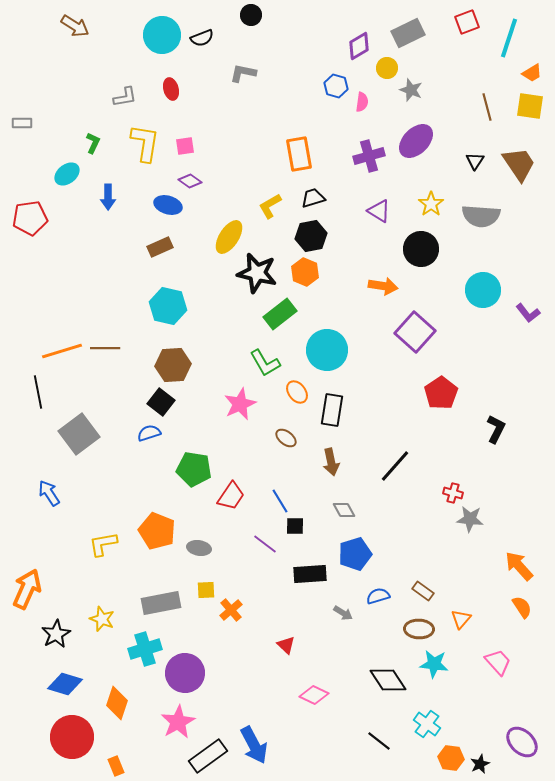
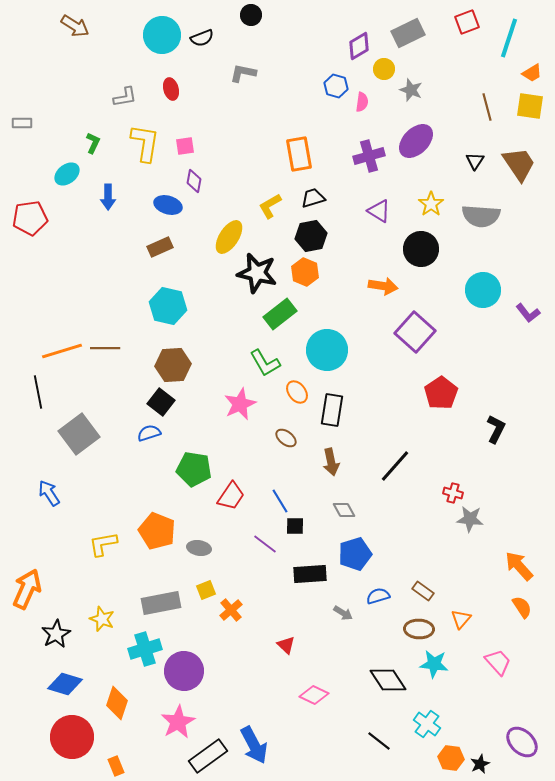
yellow circle at (387, 68): moved 3 px left, 1 px down
purple diamond at (190, 181): moved 4 px right; rotated 65 degrees clockwise
yellow square at (206, 590): rotated 18 degrees counterclockwise
purple circle at (185, 673): moved 1 px left, 2 px up
